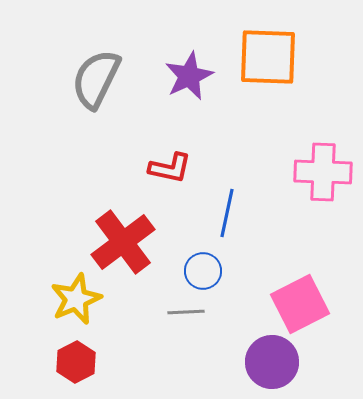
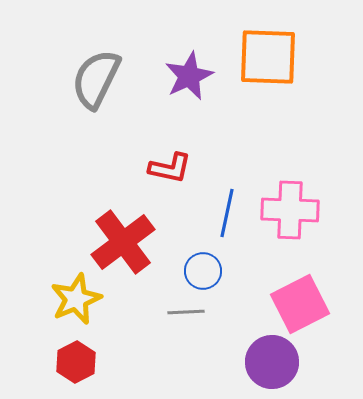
pink cross: moved 33 px left, 38 px down
